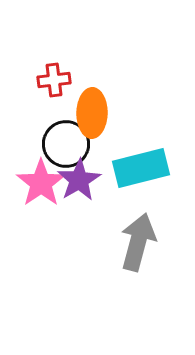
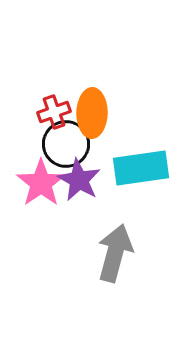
red cross: moved 32 px down; rotated 12 degrees counterclockwise
cyan rectangle: rotated 6 degrees clockwise
purple star: rotated 12 degrees counterclockwise
gray arrow: moved 23 px left, 11 px down
